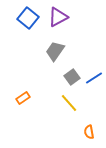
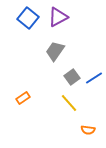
orange semicircle: moved 1 px left, 2 px up; rotated 72 degrees counterclockwise
